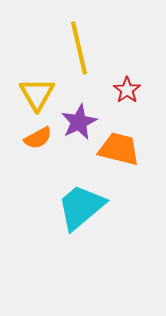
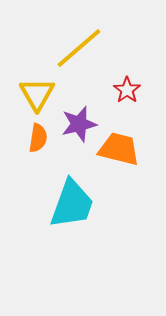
yellow line: rotated 62 degrees clockwise
purple star: moved 2 px down; rotated 12 degrees clockwise
orange semicircle: rotated 52 degrees counterclockwise
cyan trapezoid: moved 9 px left, 3 px up; rotated 150 degrees clockwise
